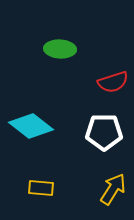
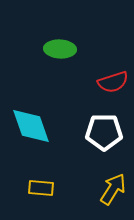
cyan diamond: rotated 33 degrees clockwise
